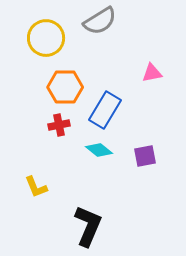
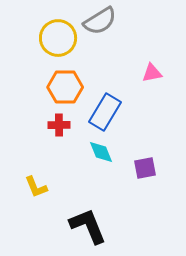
yellow circle: moved 12 px right
blue rectangle: moved 2 px down
red cross: rotated 10 degrees clockwise
cyan diamond: moved 2 px right, 2 px down; rotated 28 degrees clockwise
purple square: moved 12 px down
black L-shape: rotated 45 degrees counterclockwise
